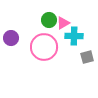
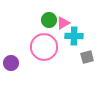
purple circle: moved 25 px down
